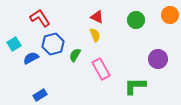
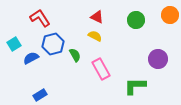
yellow semicircle: moved 1 px down; rotated 40 degrees counterclockwise
green semicircle: rotated 120 degrees clockwise
